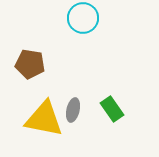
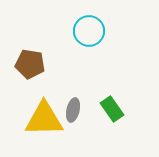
cyan circle: moved 6 px right, 13 px down
yellow triangle: rotated 12 degrees counterclockwise
